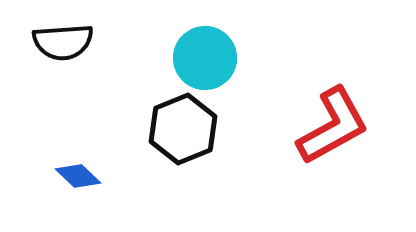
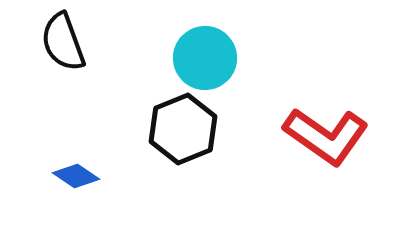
black semicircle: rotated 74 degrees clockwise
red L-shape: moved 7 px left, 10 px down; rotated 64 degrees clockwise
blue diamond: moved 2 px left; rotated 9 degrees counterclockwise
